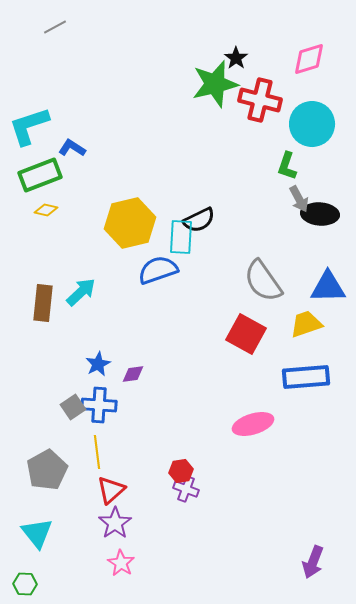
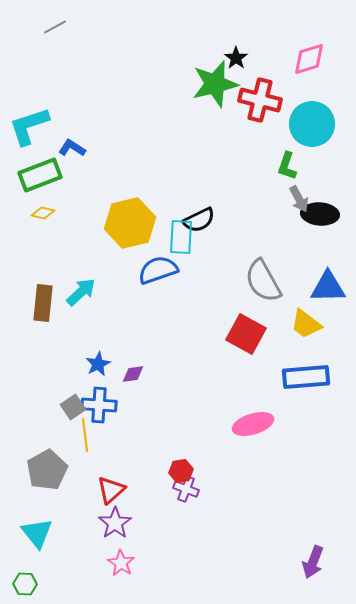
yellow diamond: moved 3 px left, 3 px down
gray semicircle: rotated 6 degrees clockwise
yellow trapezoid: rotated 124 degrees counterclockwise
yellow line: moved 12 px left, 17 px up
